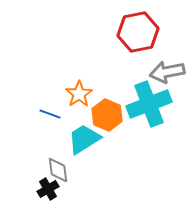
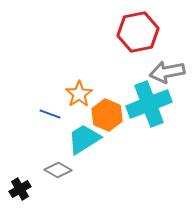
gray diamond: rotated 52 degrees counterclockwise
black cross: moved 28 px left
